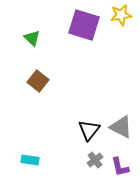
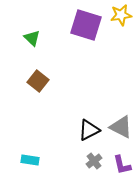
purple square: moved 2 px right
black triangle: rotated 25 degrees clockwise
gray cross: moved 1 px left, 1 px down
purple L-shape: moved 2 px right, 2 px up
